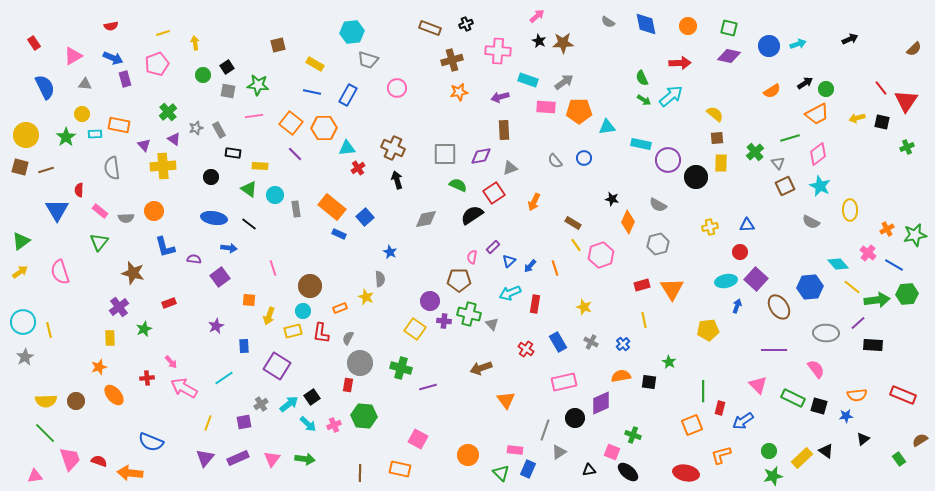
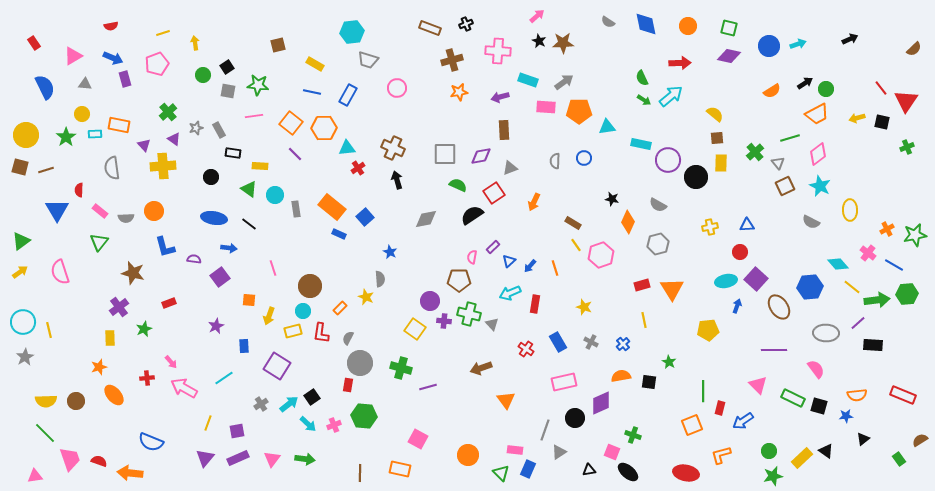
gray semicircle at (555, 161): rotated 42 degrees clockwise
orange rectangle at (340, 308): rotated 24 degrees counterclockwise
purple square at (244, 422): moved 7 px left, 9 px down
